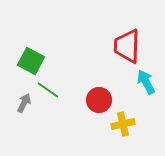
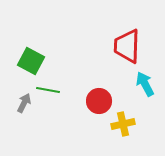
cyan arrow: moved 1 px left, 2 px down
green line: rotated 25 degrees counterclockwise
red circle: moved 1 px down
